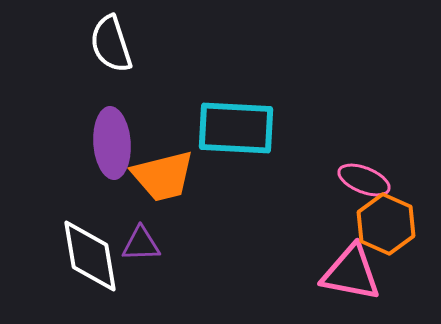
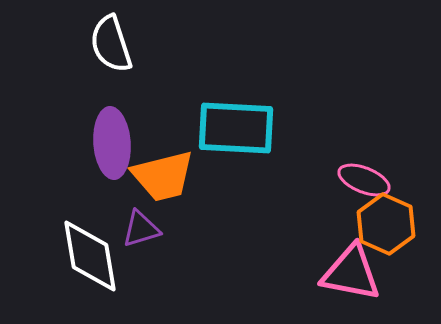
purple triangle: moved 15 px up; rotated 15 degrees counterclockwise
